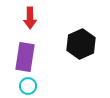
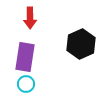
cyan circle: moved 2 px left, 2 px up
